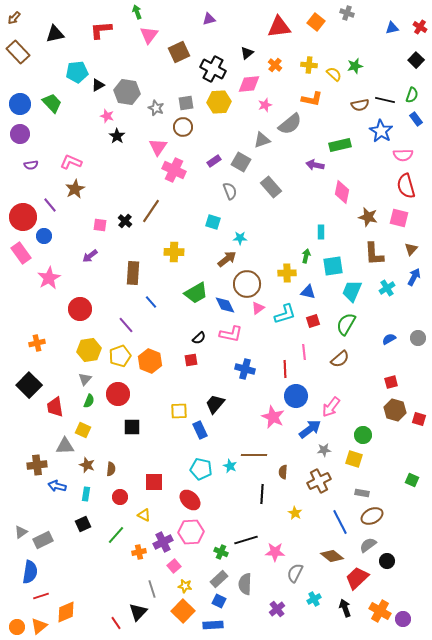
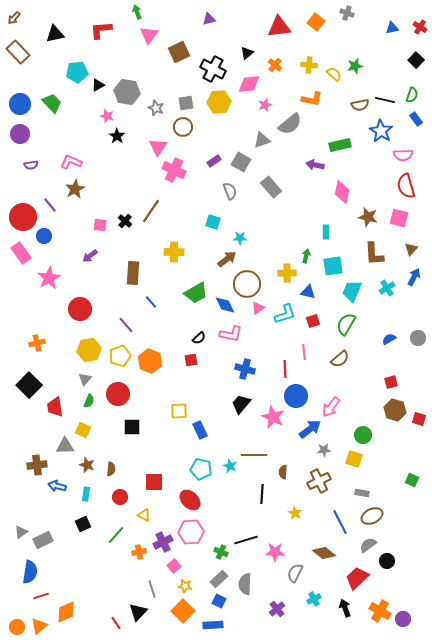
cyan rectangle at (321, 232): moved 5 px right
black trapezoid at (215, 404): moved 26 px right
brown diamond at (332, 556): moved 8 px left, 3 px up
